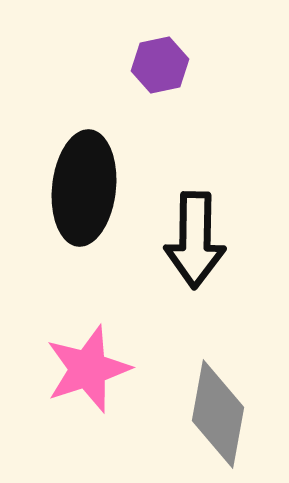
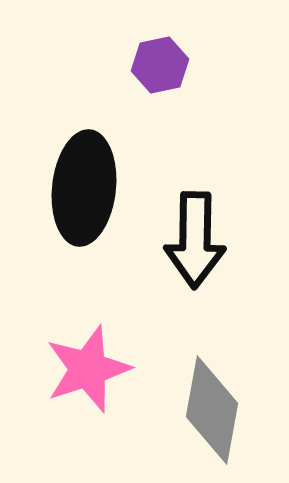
gray diamond: moved 6 px left, 4 px up
